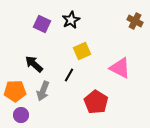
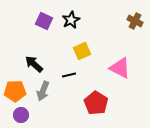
purple square: moved 2 px right, 3 px up
black line: rotated 48 degrees clockwise
red pentagon: moved 1 px down
